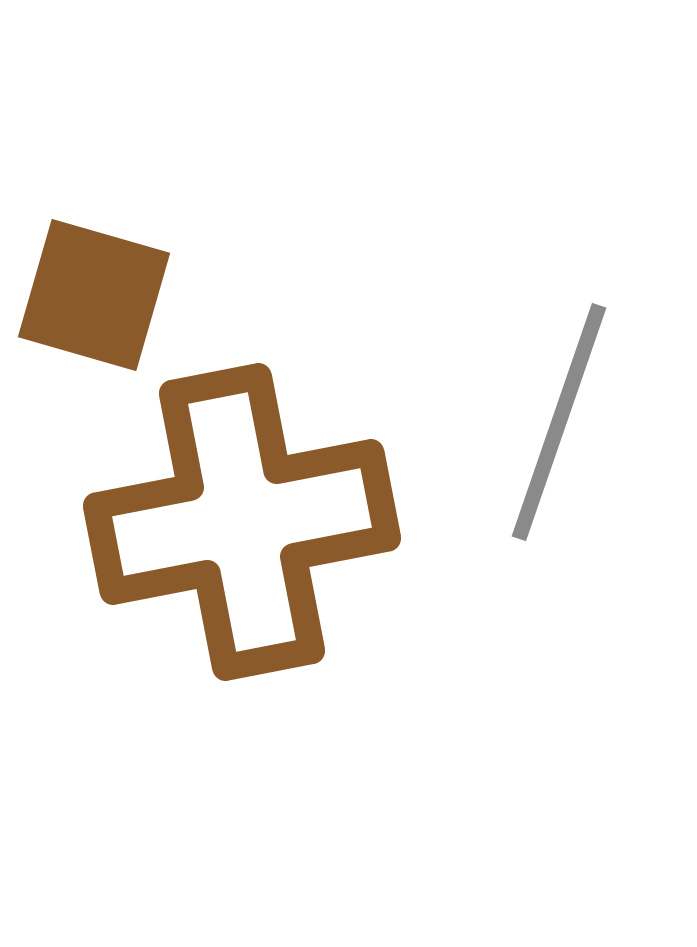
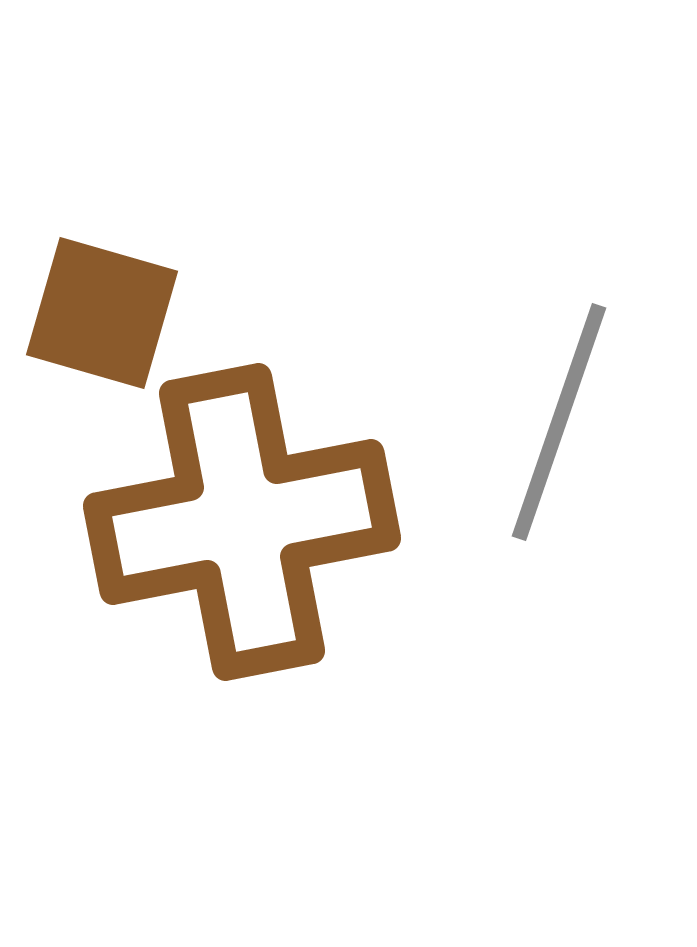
brown square: moved 8 px right, 18 px down
